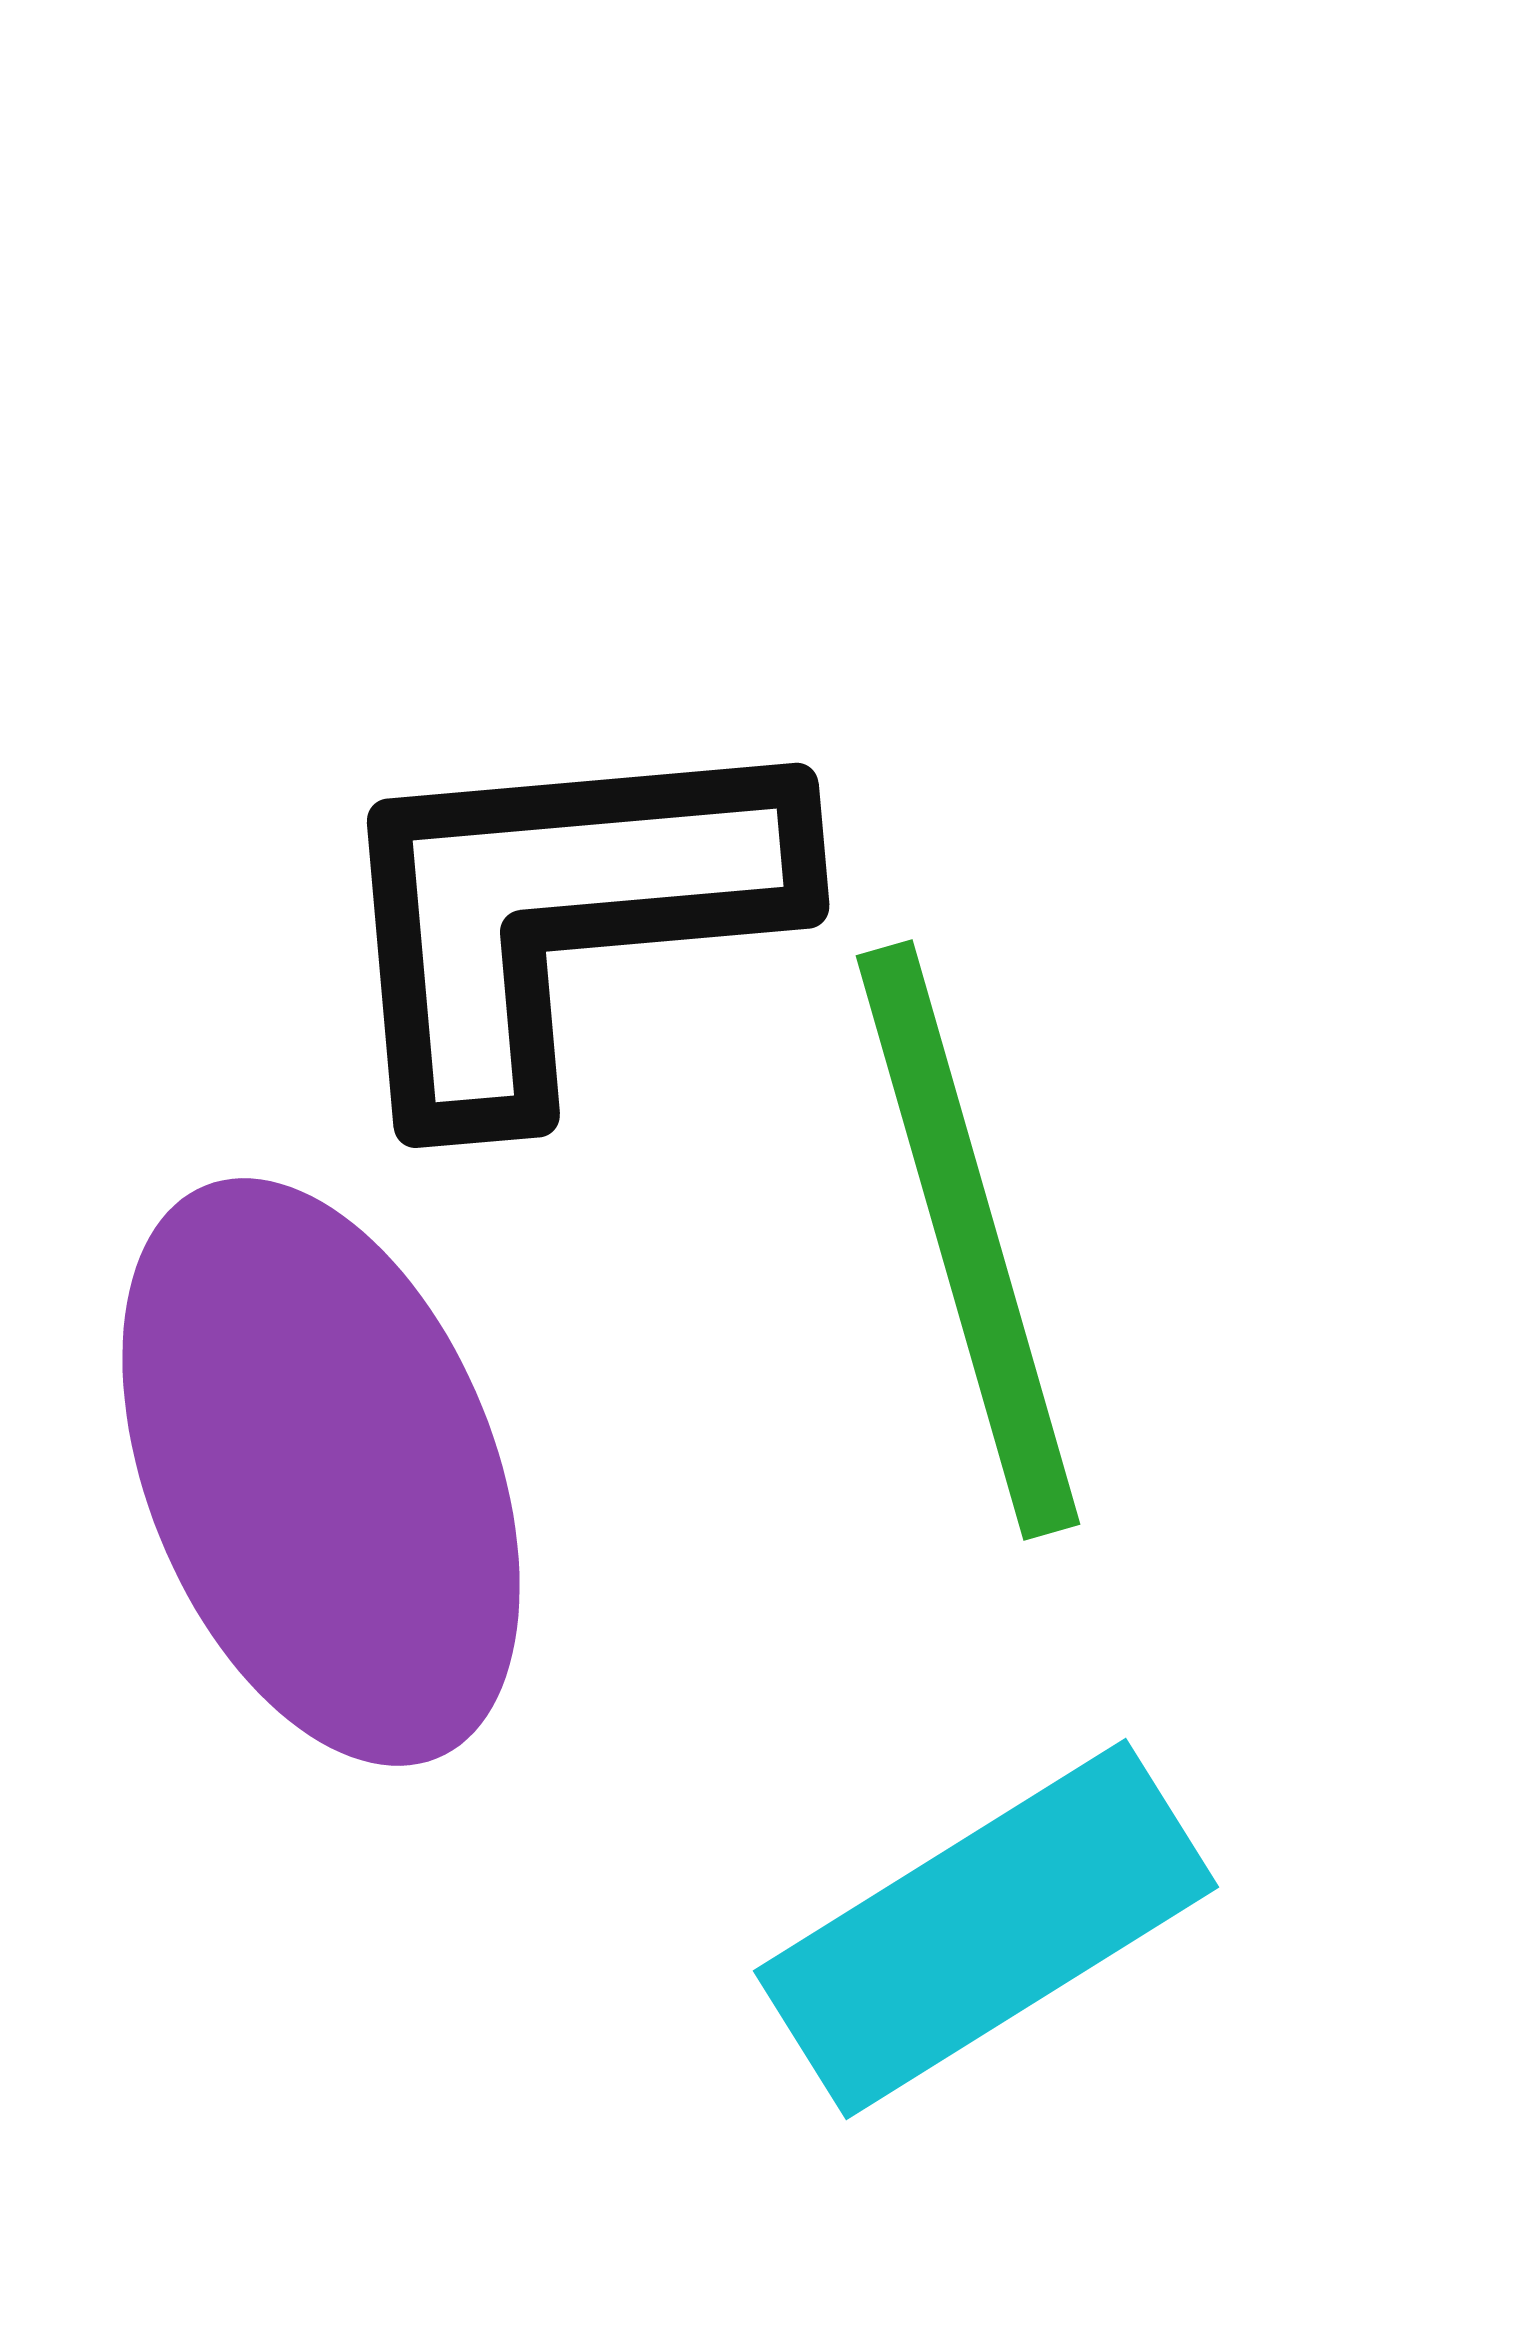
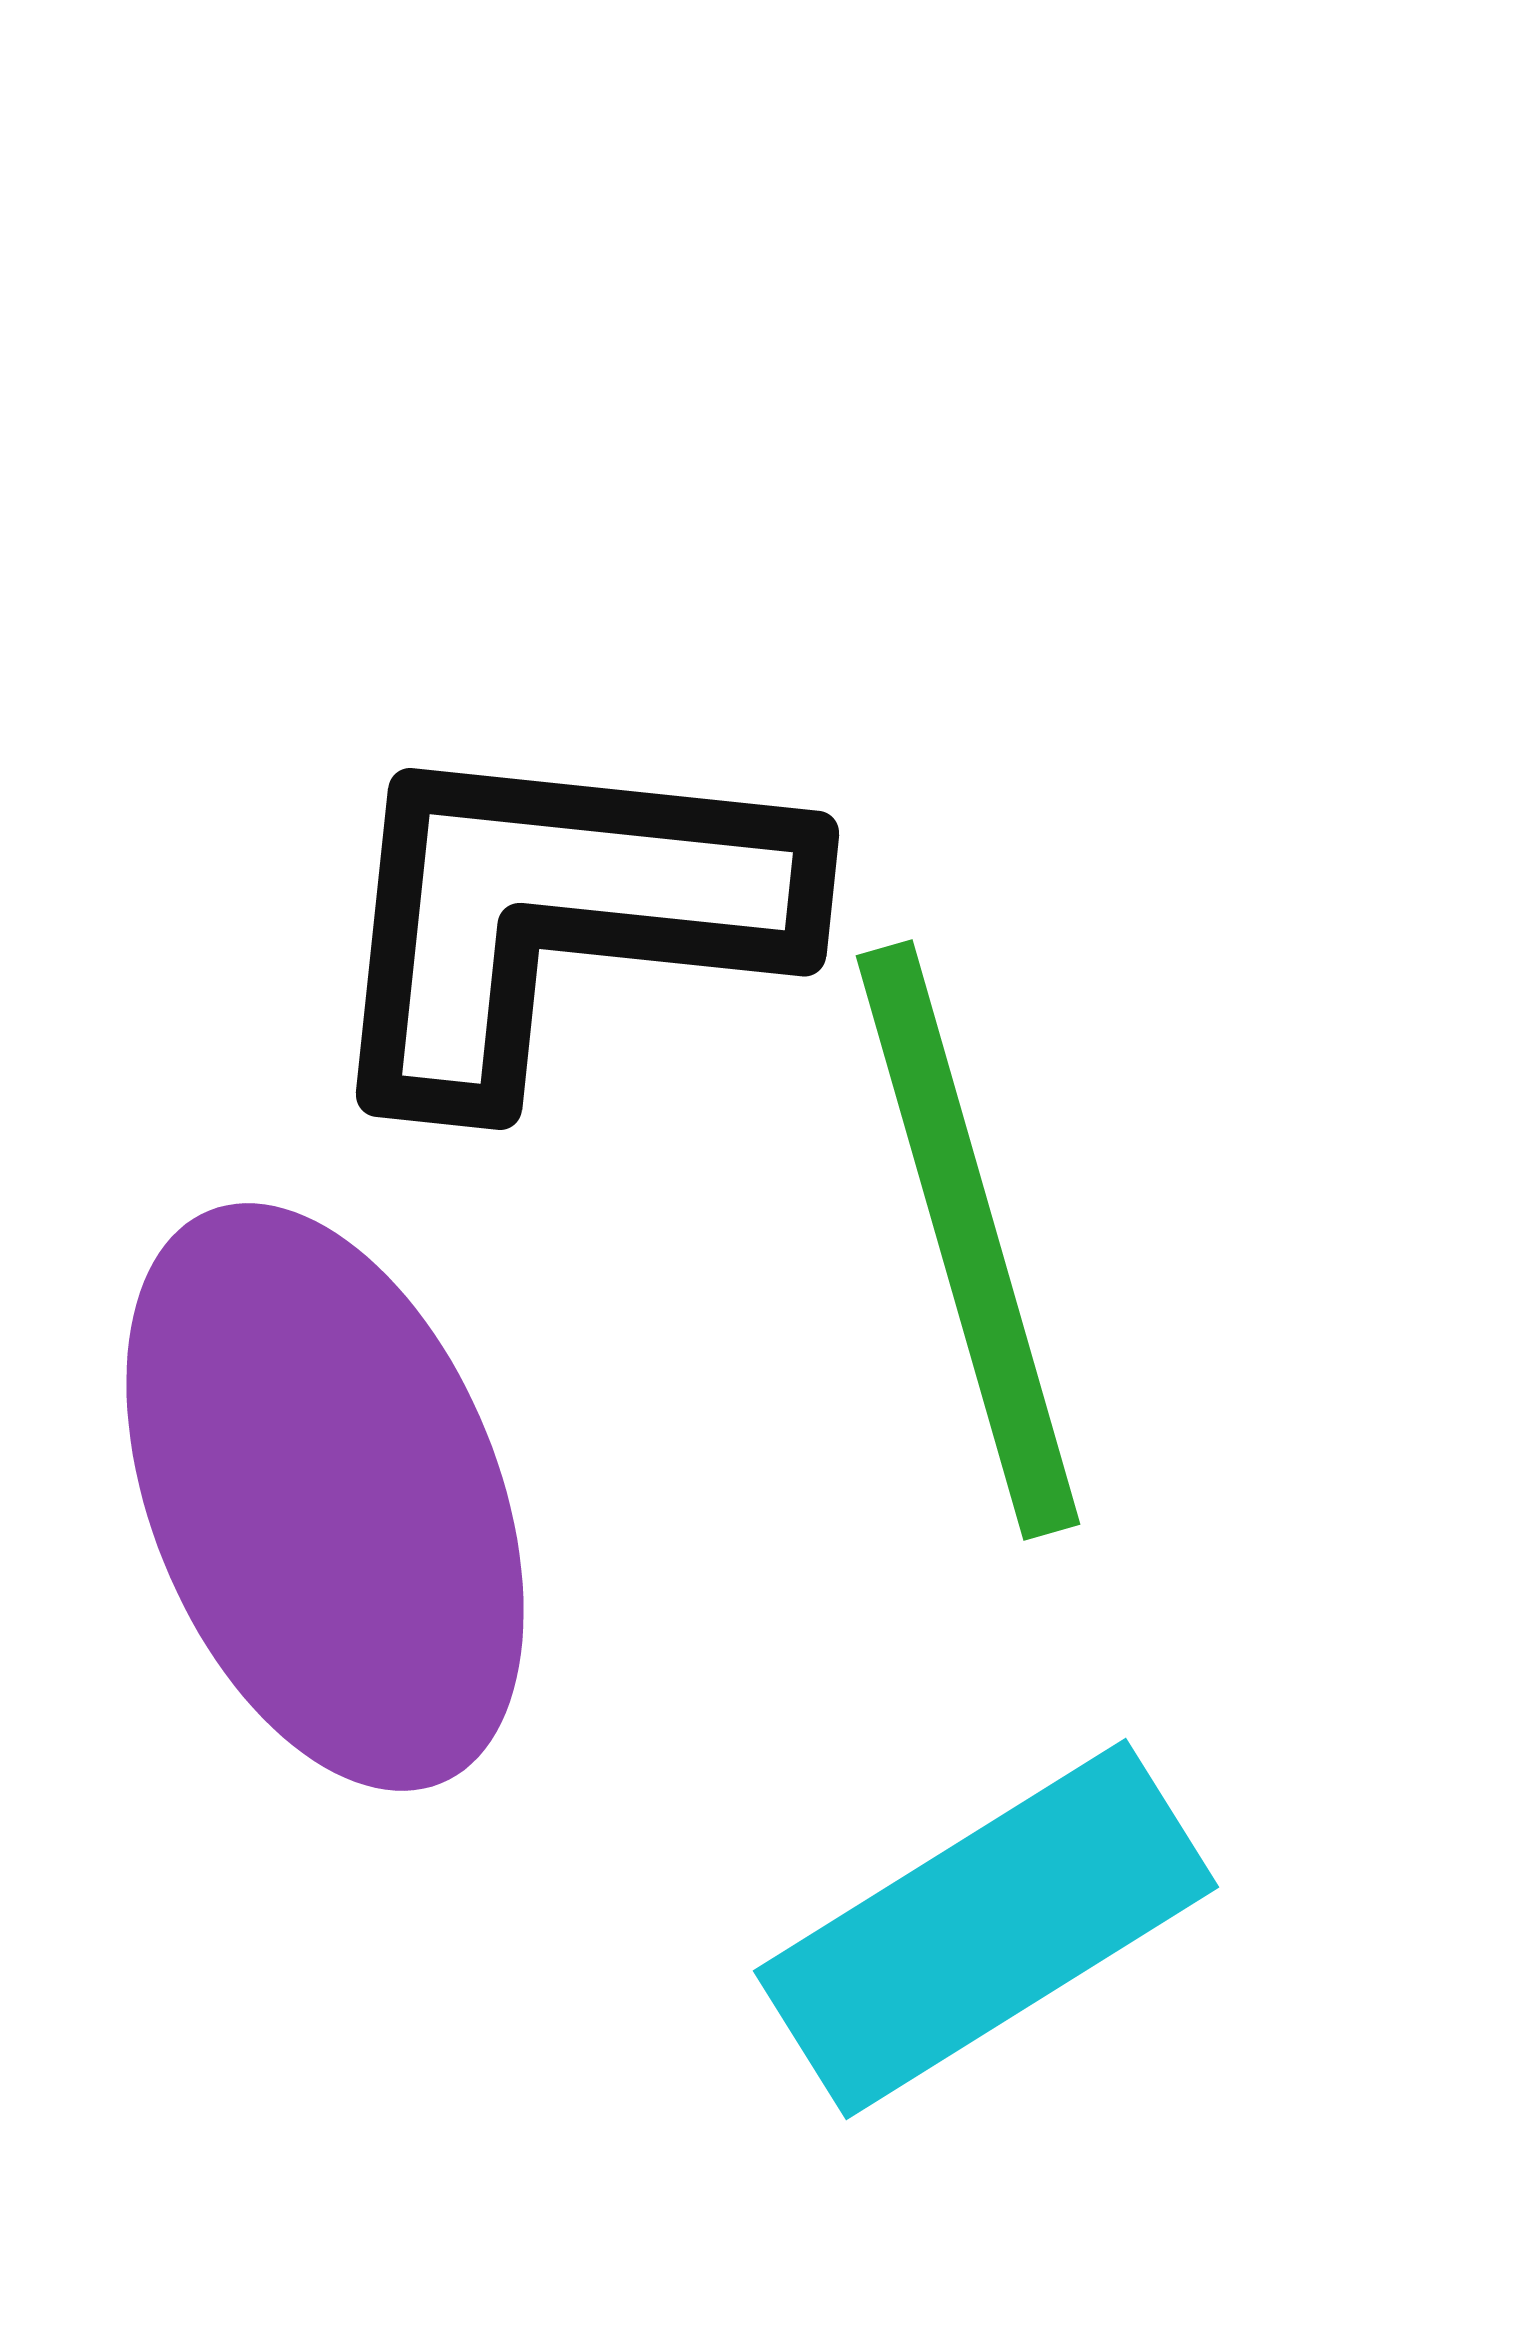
black L-shape: rotated 11 degrees clockwise
purple ellipse: moved 4 px right, 25 px down
